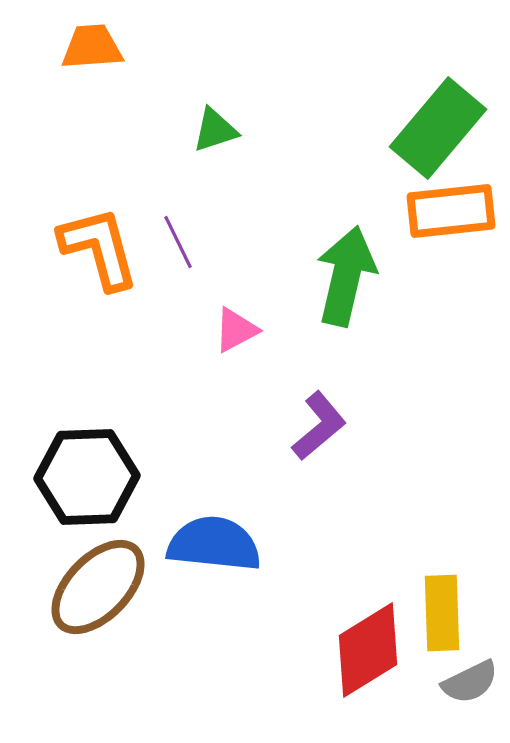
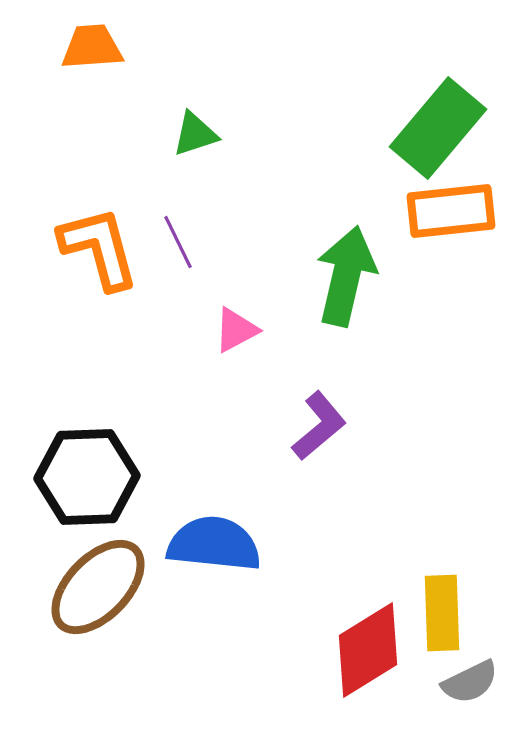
green triangle: moved 20 px left, 4 px down
